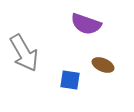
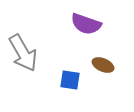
gray arrow: moved 1 px left
